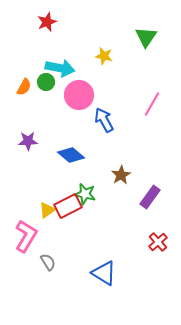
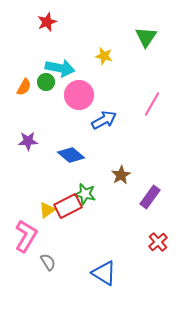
blue arrow: rotated 90 degrees clockwise
